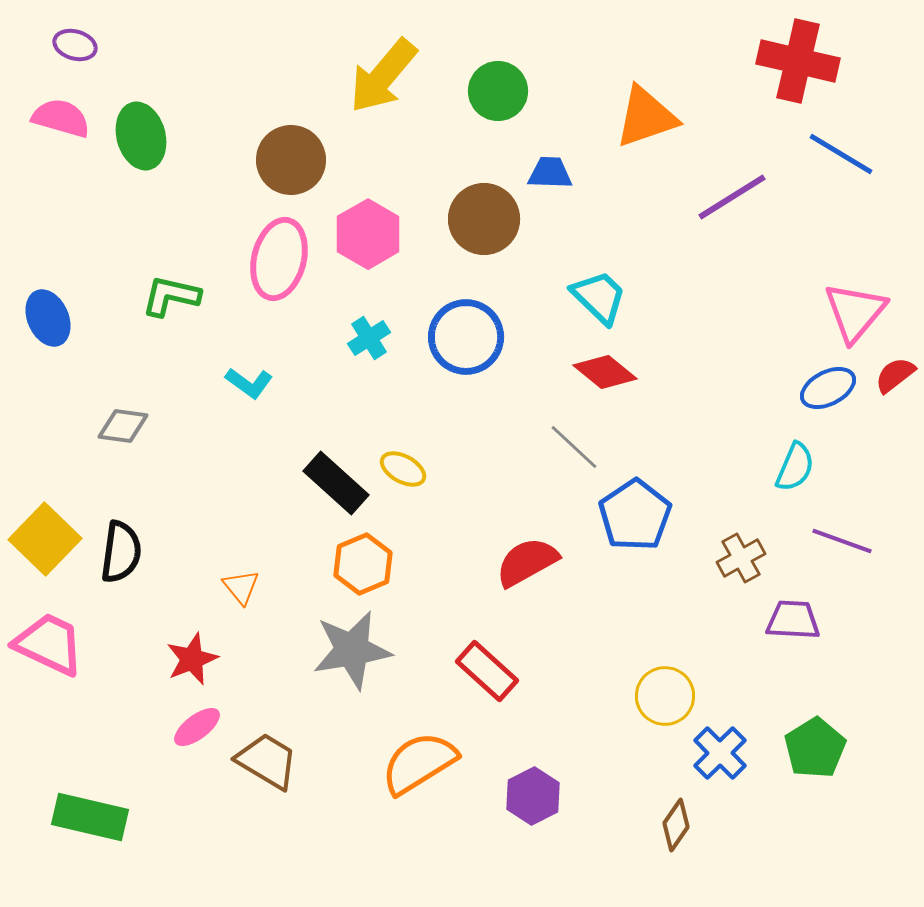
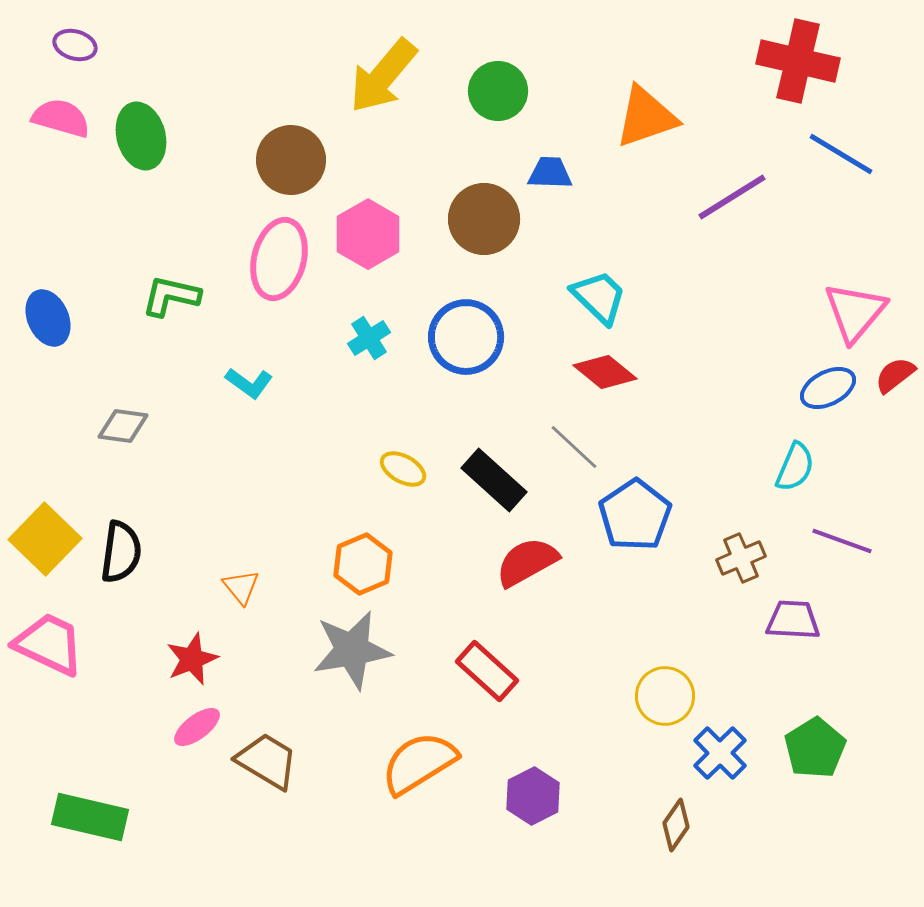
black rectangle at (336, 483): moved 158 px right, 3 px up
brown cross at (741, 558): rotated 6 degrees clockwise
